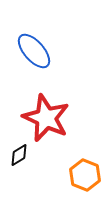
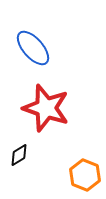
blue ellipse: moved 1 px left, 3 px up
red star: moved 10 px up; rotated 6 degrees counterclockwise
